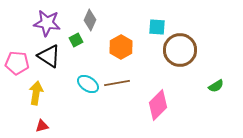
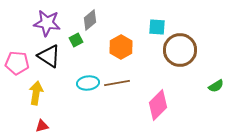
gray diamond: rotated 25 degrees clockwise
cyan ellipse: moved 1 px up; rotated 40 degrees counterclockwise
